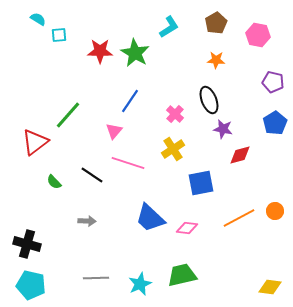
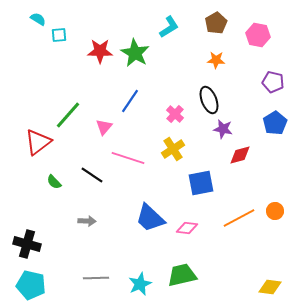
pink triangle: moved 10 px left, 4 px up
red triangle: moved 3 px right
pink line: moved 5 px up
